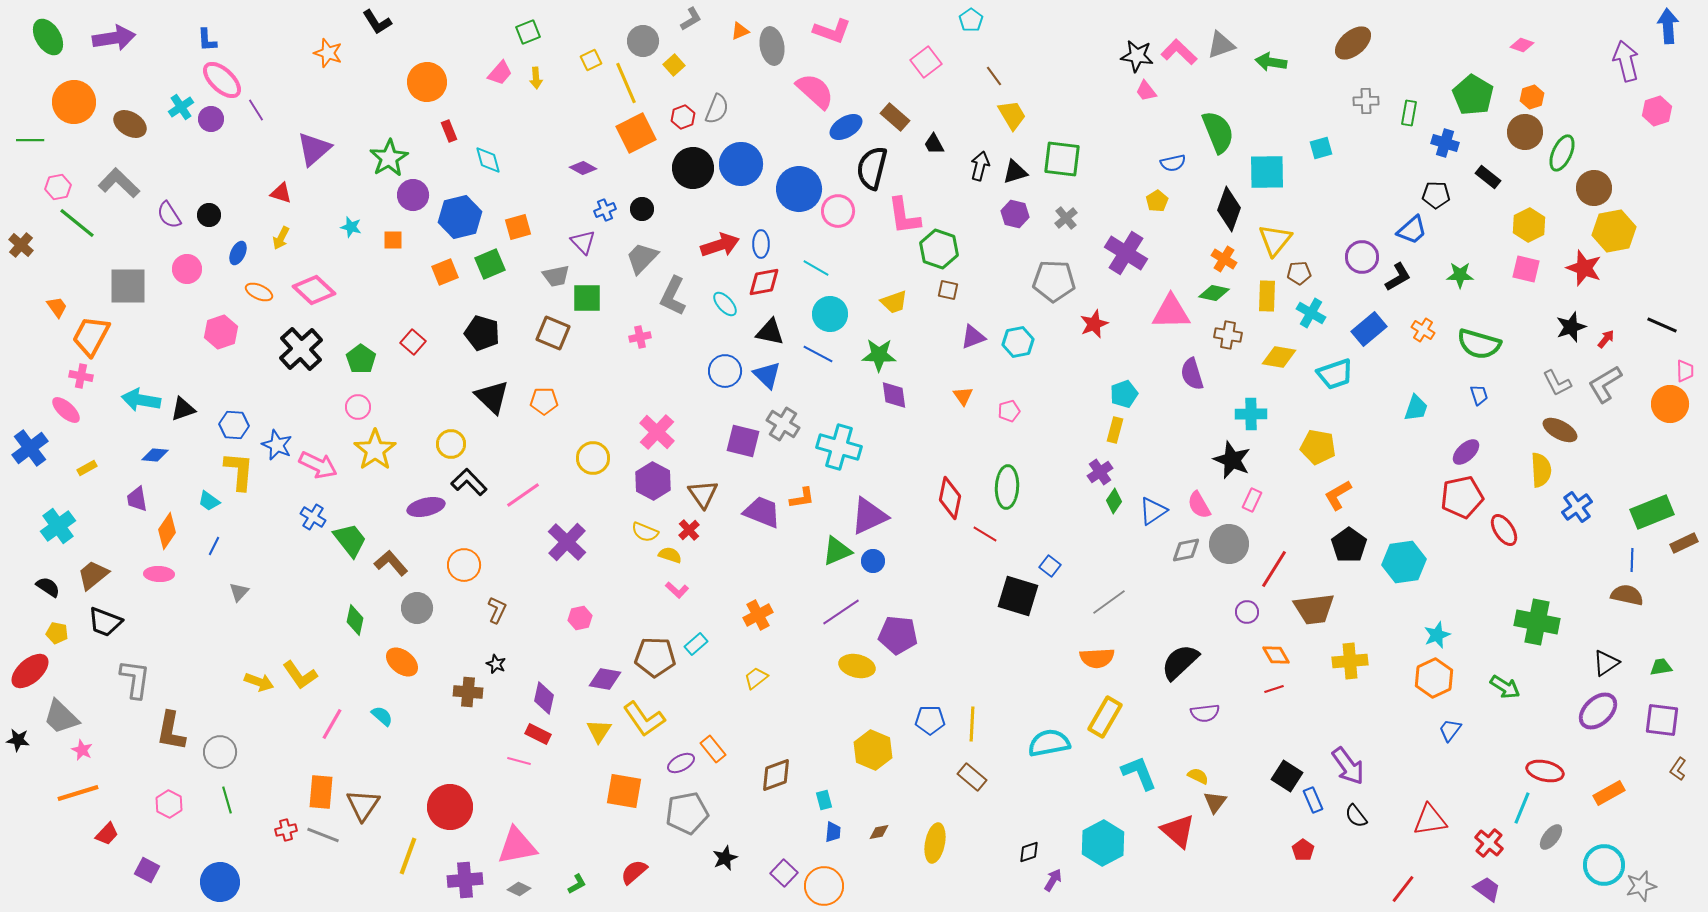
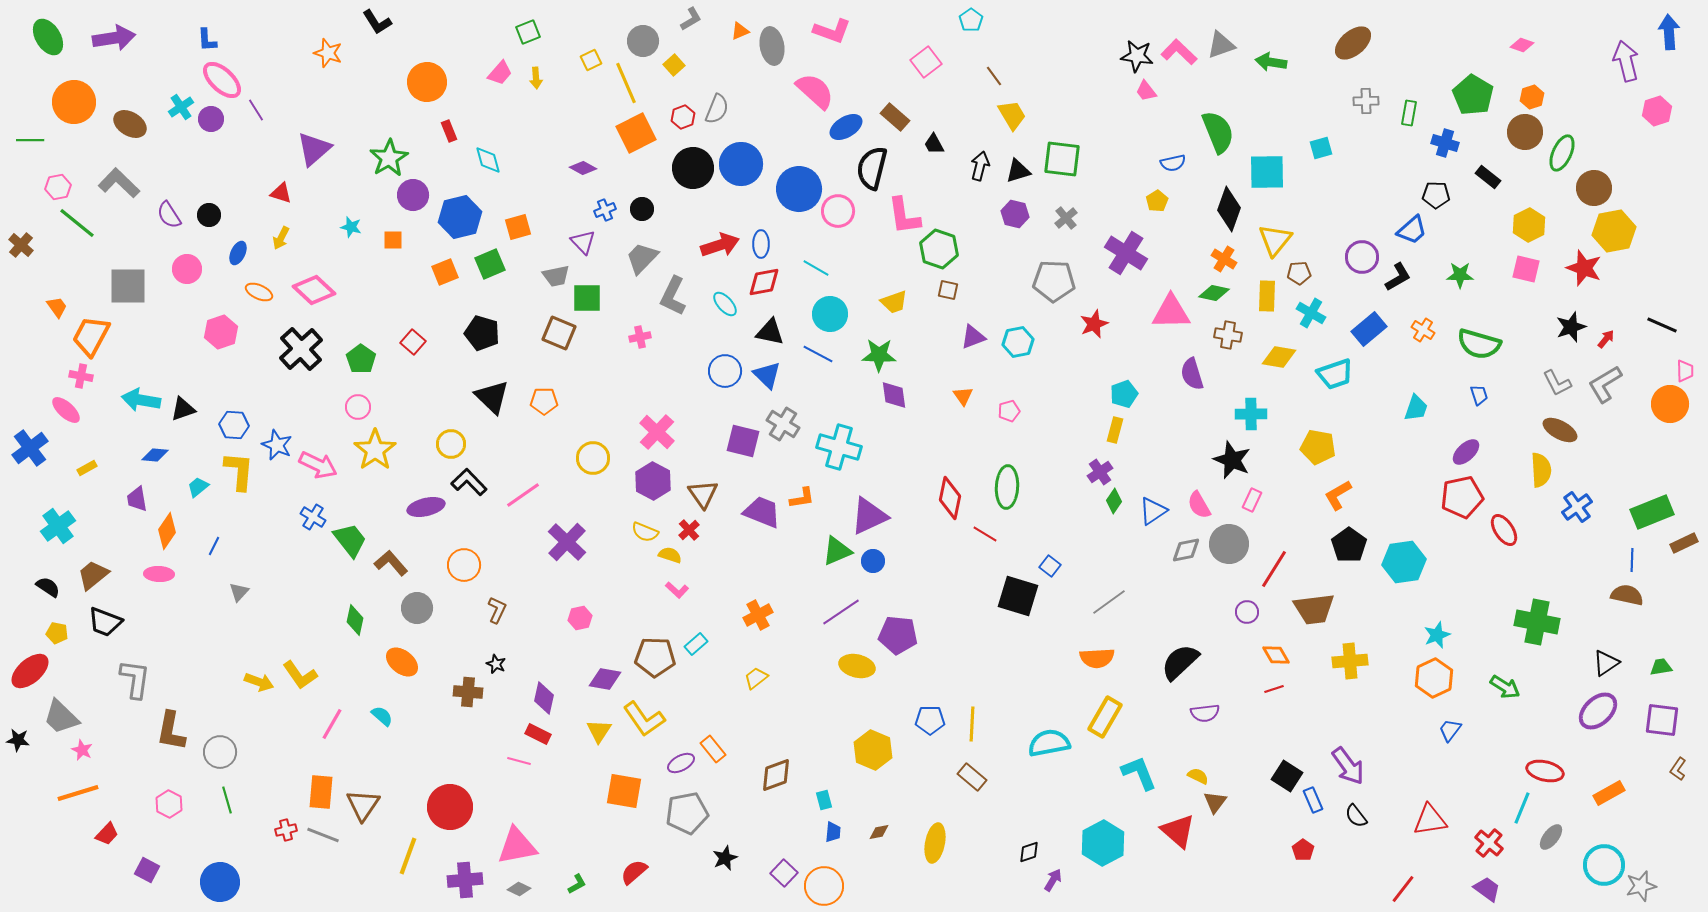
blue arrow at (1668, 26): moved 1 px right, 6 px down
black triangle at (1015, 172): moved 3 px right, 1 px up
brown square at (553, 333): moved 6 px right
cyan trapezoid at (209, 501): moved 11 px left, 14 px up; rotated 105 degrees clockwise
